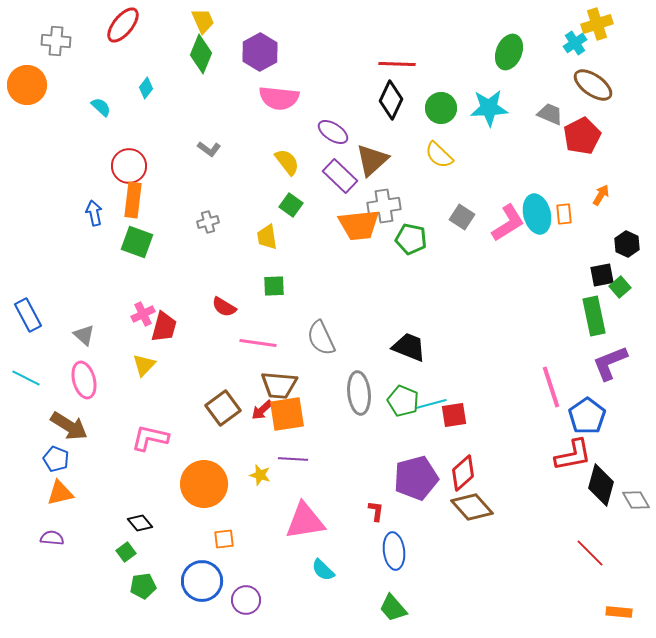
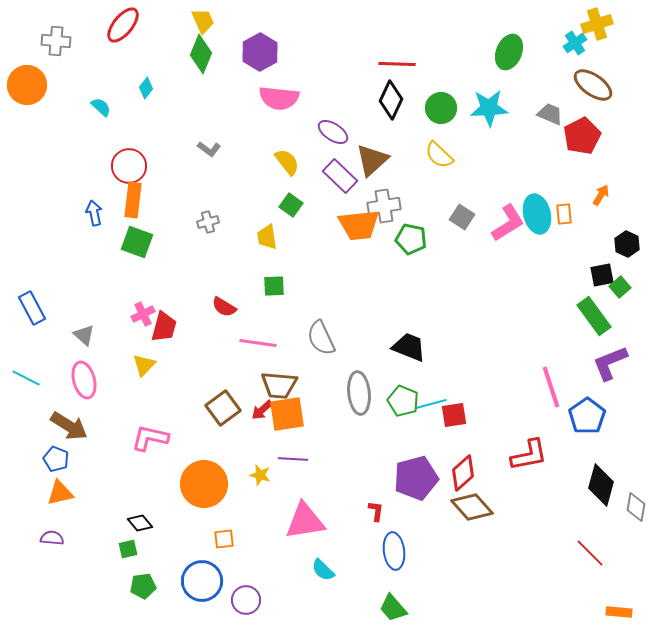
blue rectangle at (28, 315): moved 4 px right, 7 px up
green rectangle at (594, 316): rotated 24 degrees counterclockwise
red L-shape at (573, 455): moved 44 px left
gray diamond at (636, 500): moved 7 px down; rotated 40 degrees clockwise
green square at (126, 552): moved 2 px right, 3 px up; rotated 24 degrees clockwise
